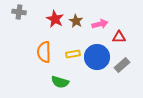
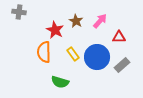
red star: moved 11 px down
pink arrow: moved 3 px up; rotated 35 degrees counterclockwise
yellow rectangle: rotated 64 degrees clockwise
